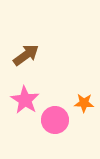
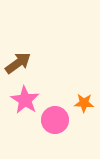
brown arrow: moved 8 px left, 8 px down
